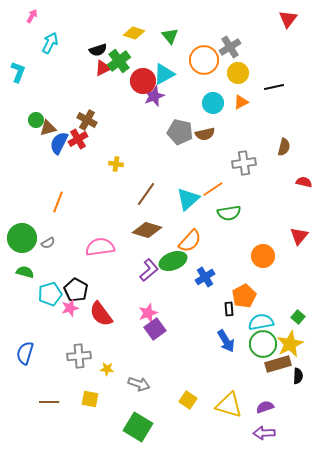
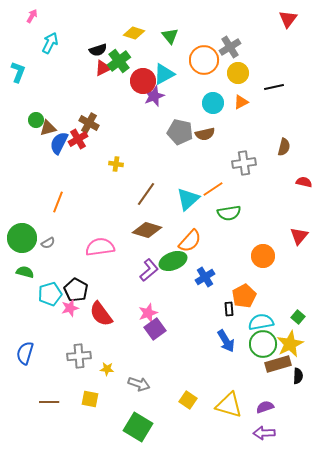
brown cross at (87, 120): moved 2 px right, 3 px down
